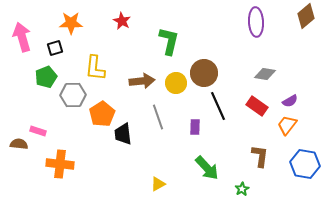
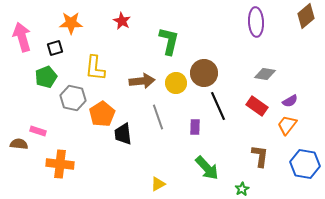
gray hexagon: moved 3 px down; rotated 15 degrees clockwise
